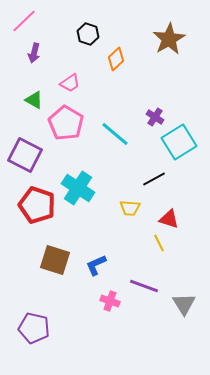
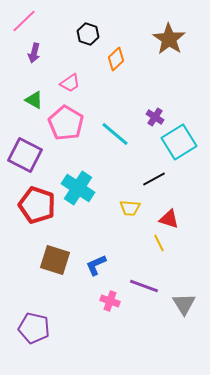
brown star: rotated 8 degrees counterclockwise
